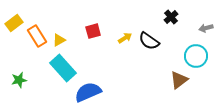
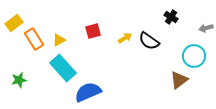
black cross: rotated 16 degrees counterclockwise
orange rectangle: moved 3 px left, 3 px down
cyan circle: moved 2 px left
